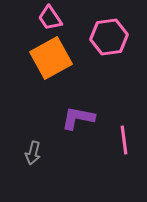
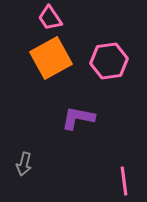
pink hexagon: moved 24 px down
pink line: moved 41 px down
gray arrow: moved 9 px left, 11 px down
